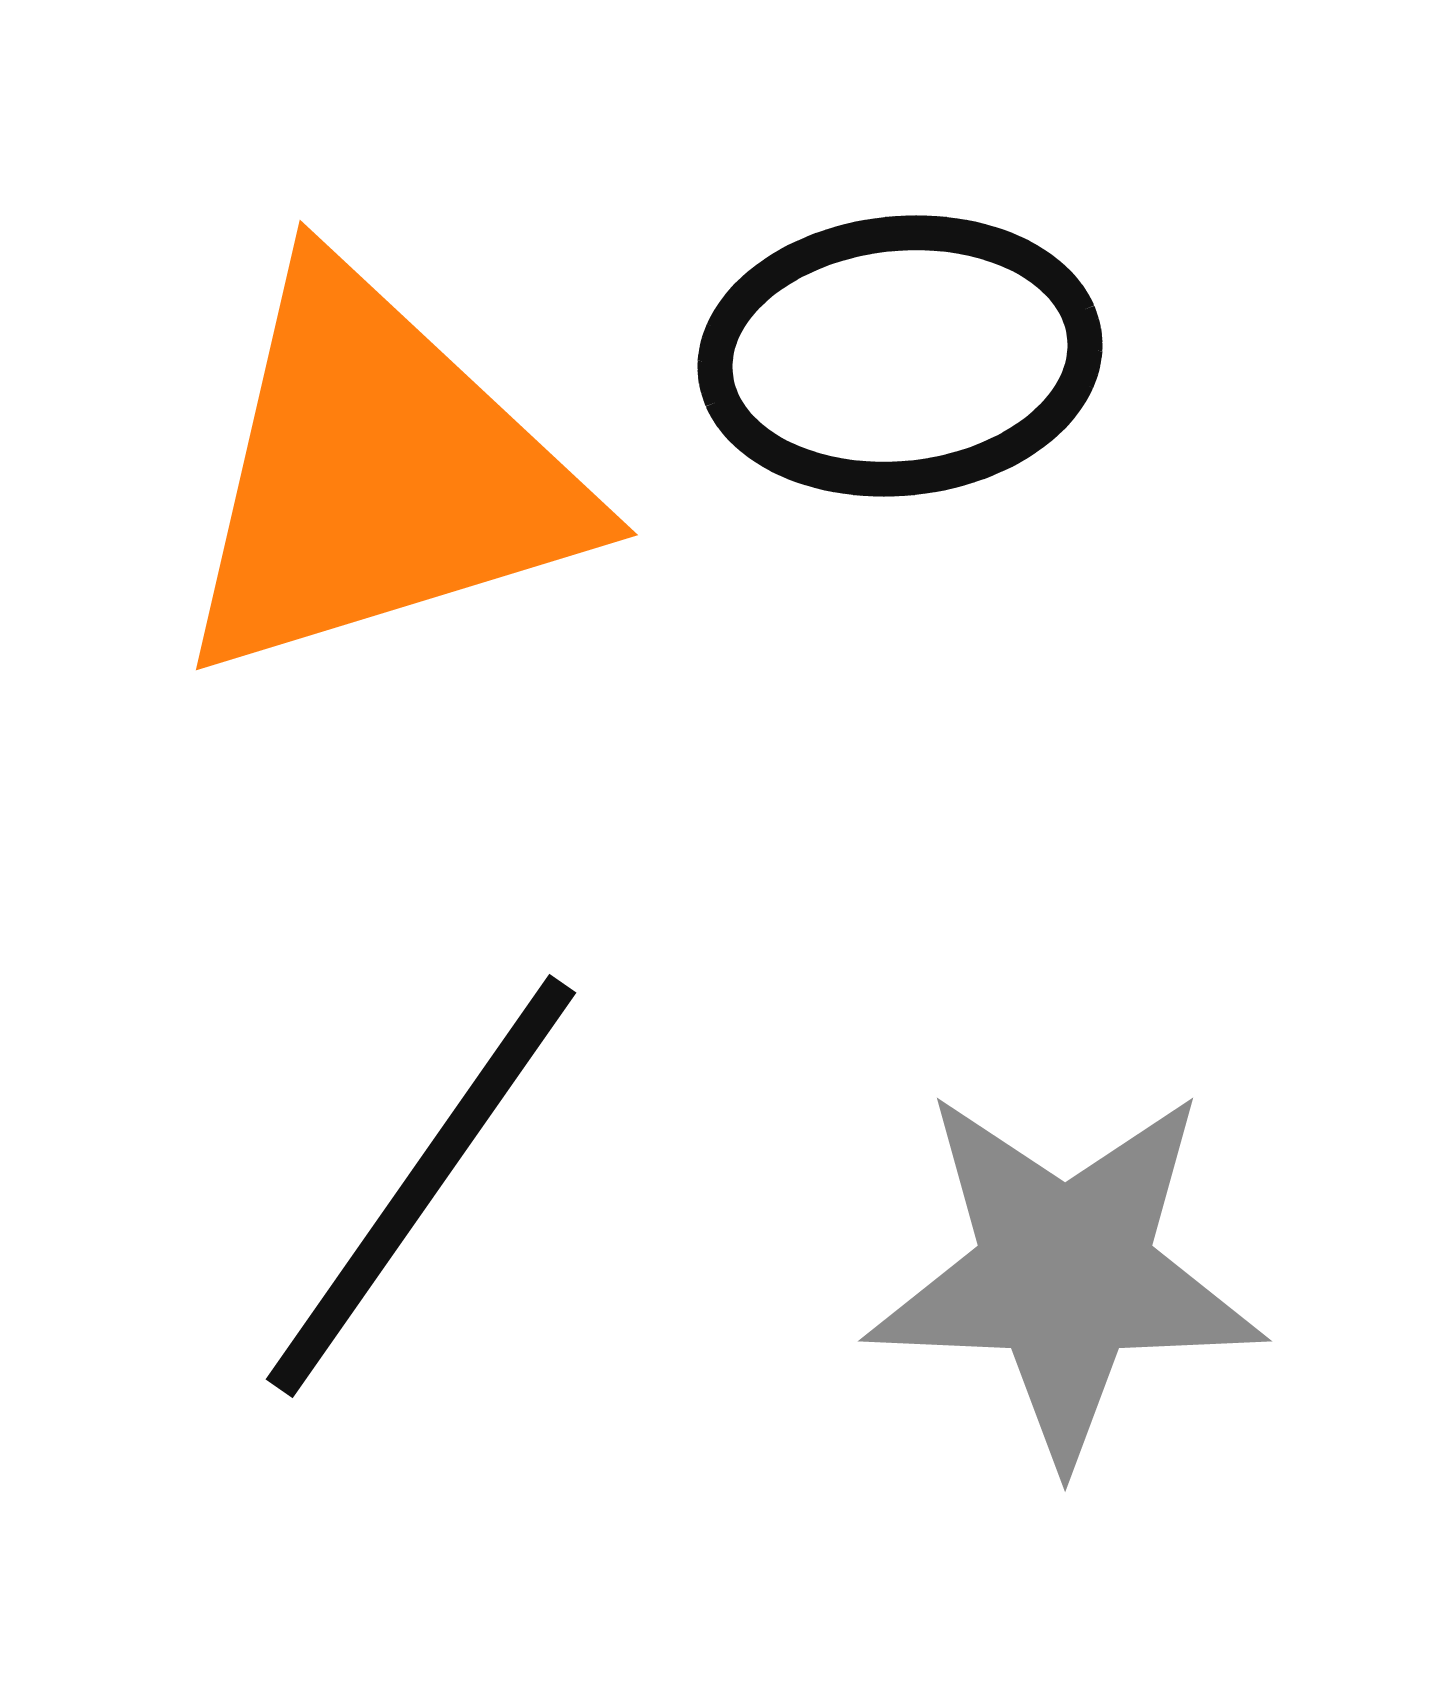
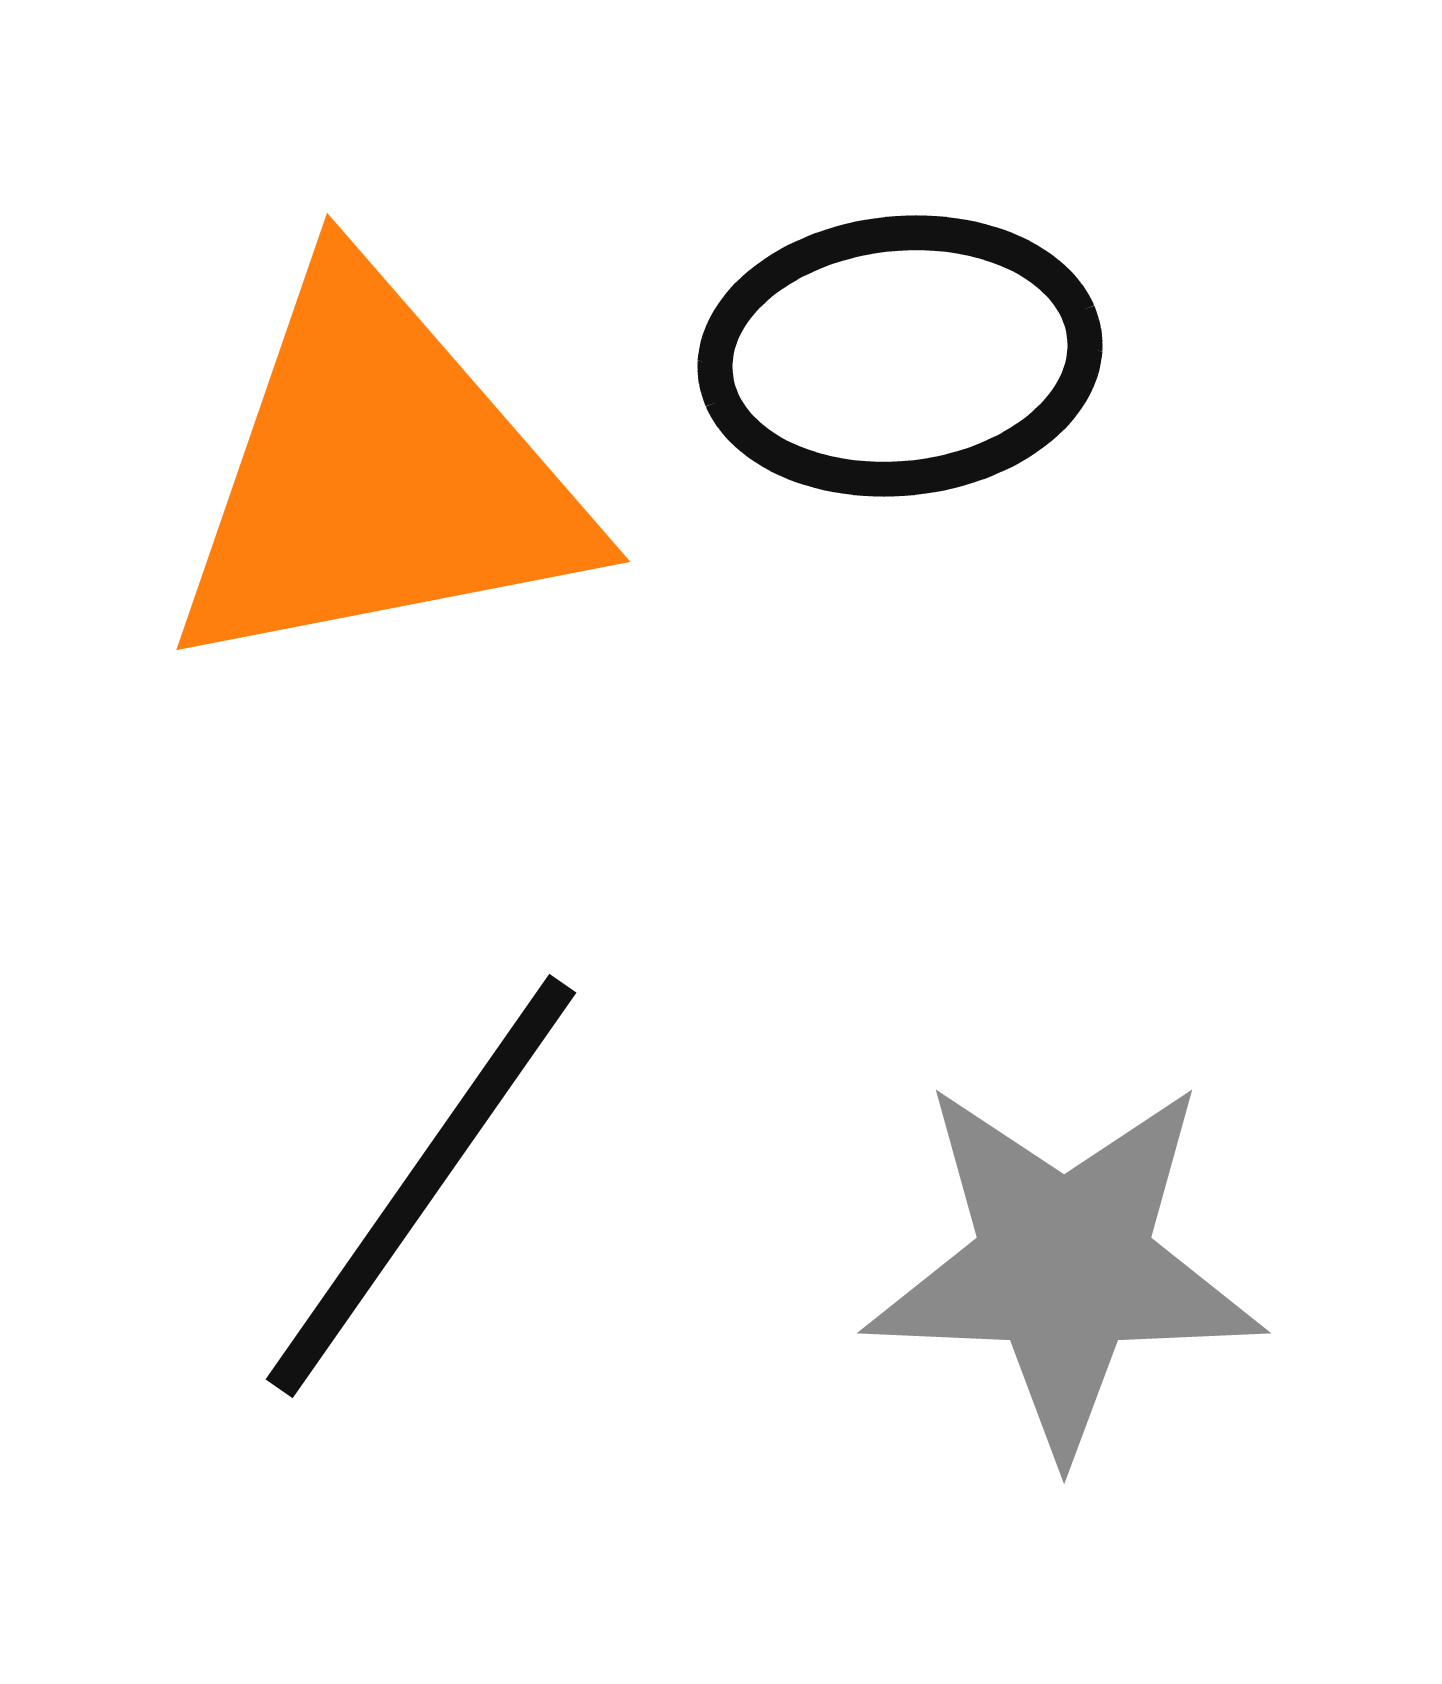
orange triangle: rotated 6 degrees clockwise
gray star: moved 1 px left, 8 px up
